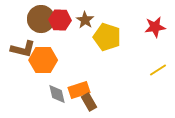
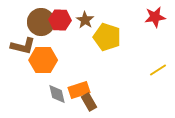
brown circle: moved 3 px down
red star: moved 10 px up
brown L-shape: moved 3 px up
